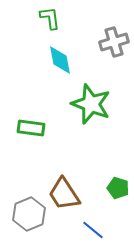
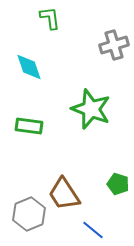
gray cross: moved 3 px down
cyan diamond: moved 31 px left, 7 px down; rotated 8 degrees counterclockwise
green star: moved 5 px down
green rectangle: moved 2 px left, 2 px up
green pentagon: moved 4 px up
